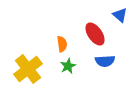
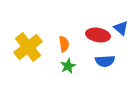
blue triangle: moved 1 px right, 13 px down
red ellipse: moved 3 px right, 1 px down; rotated 45 degrees counterclockwise
orange semicircle: moved 2 px right
yellow cross: moved 22 px up
